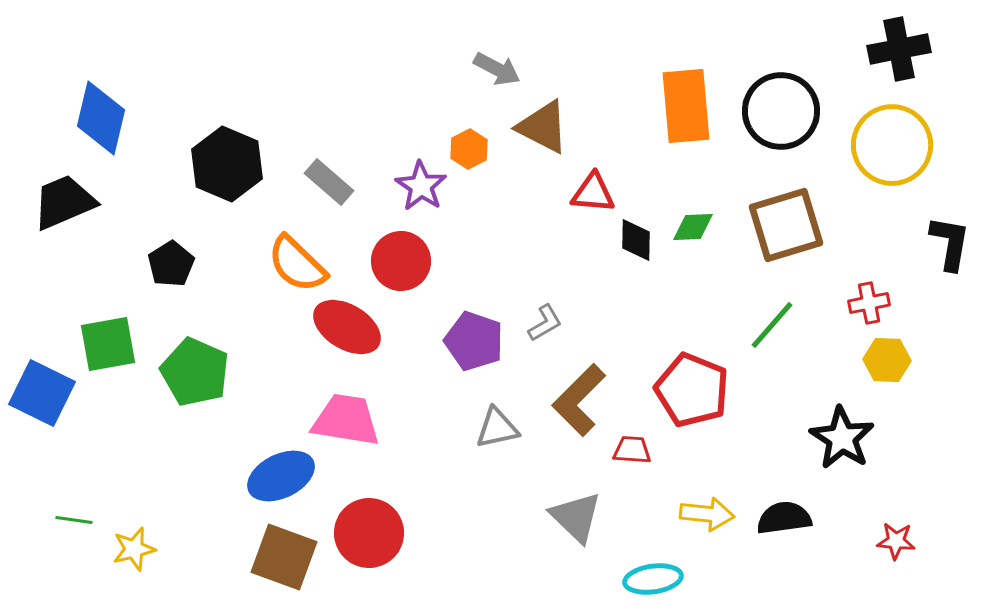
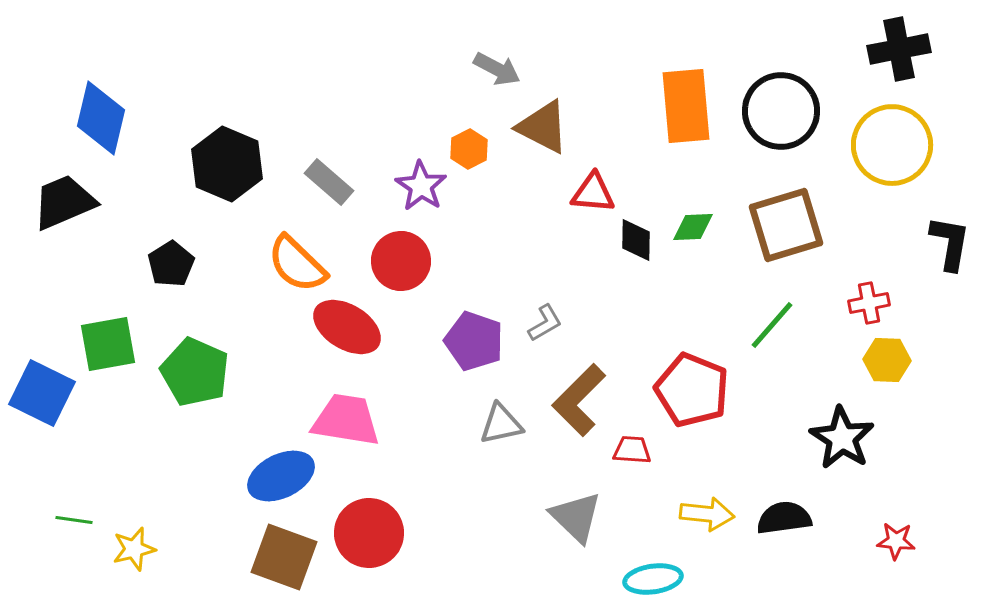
gray triangle at (497, 428): moved 4 px right, 4 px up
